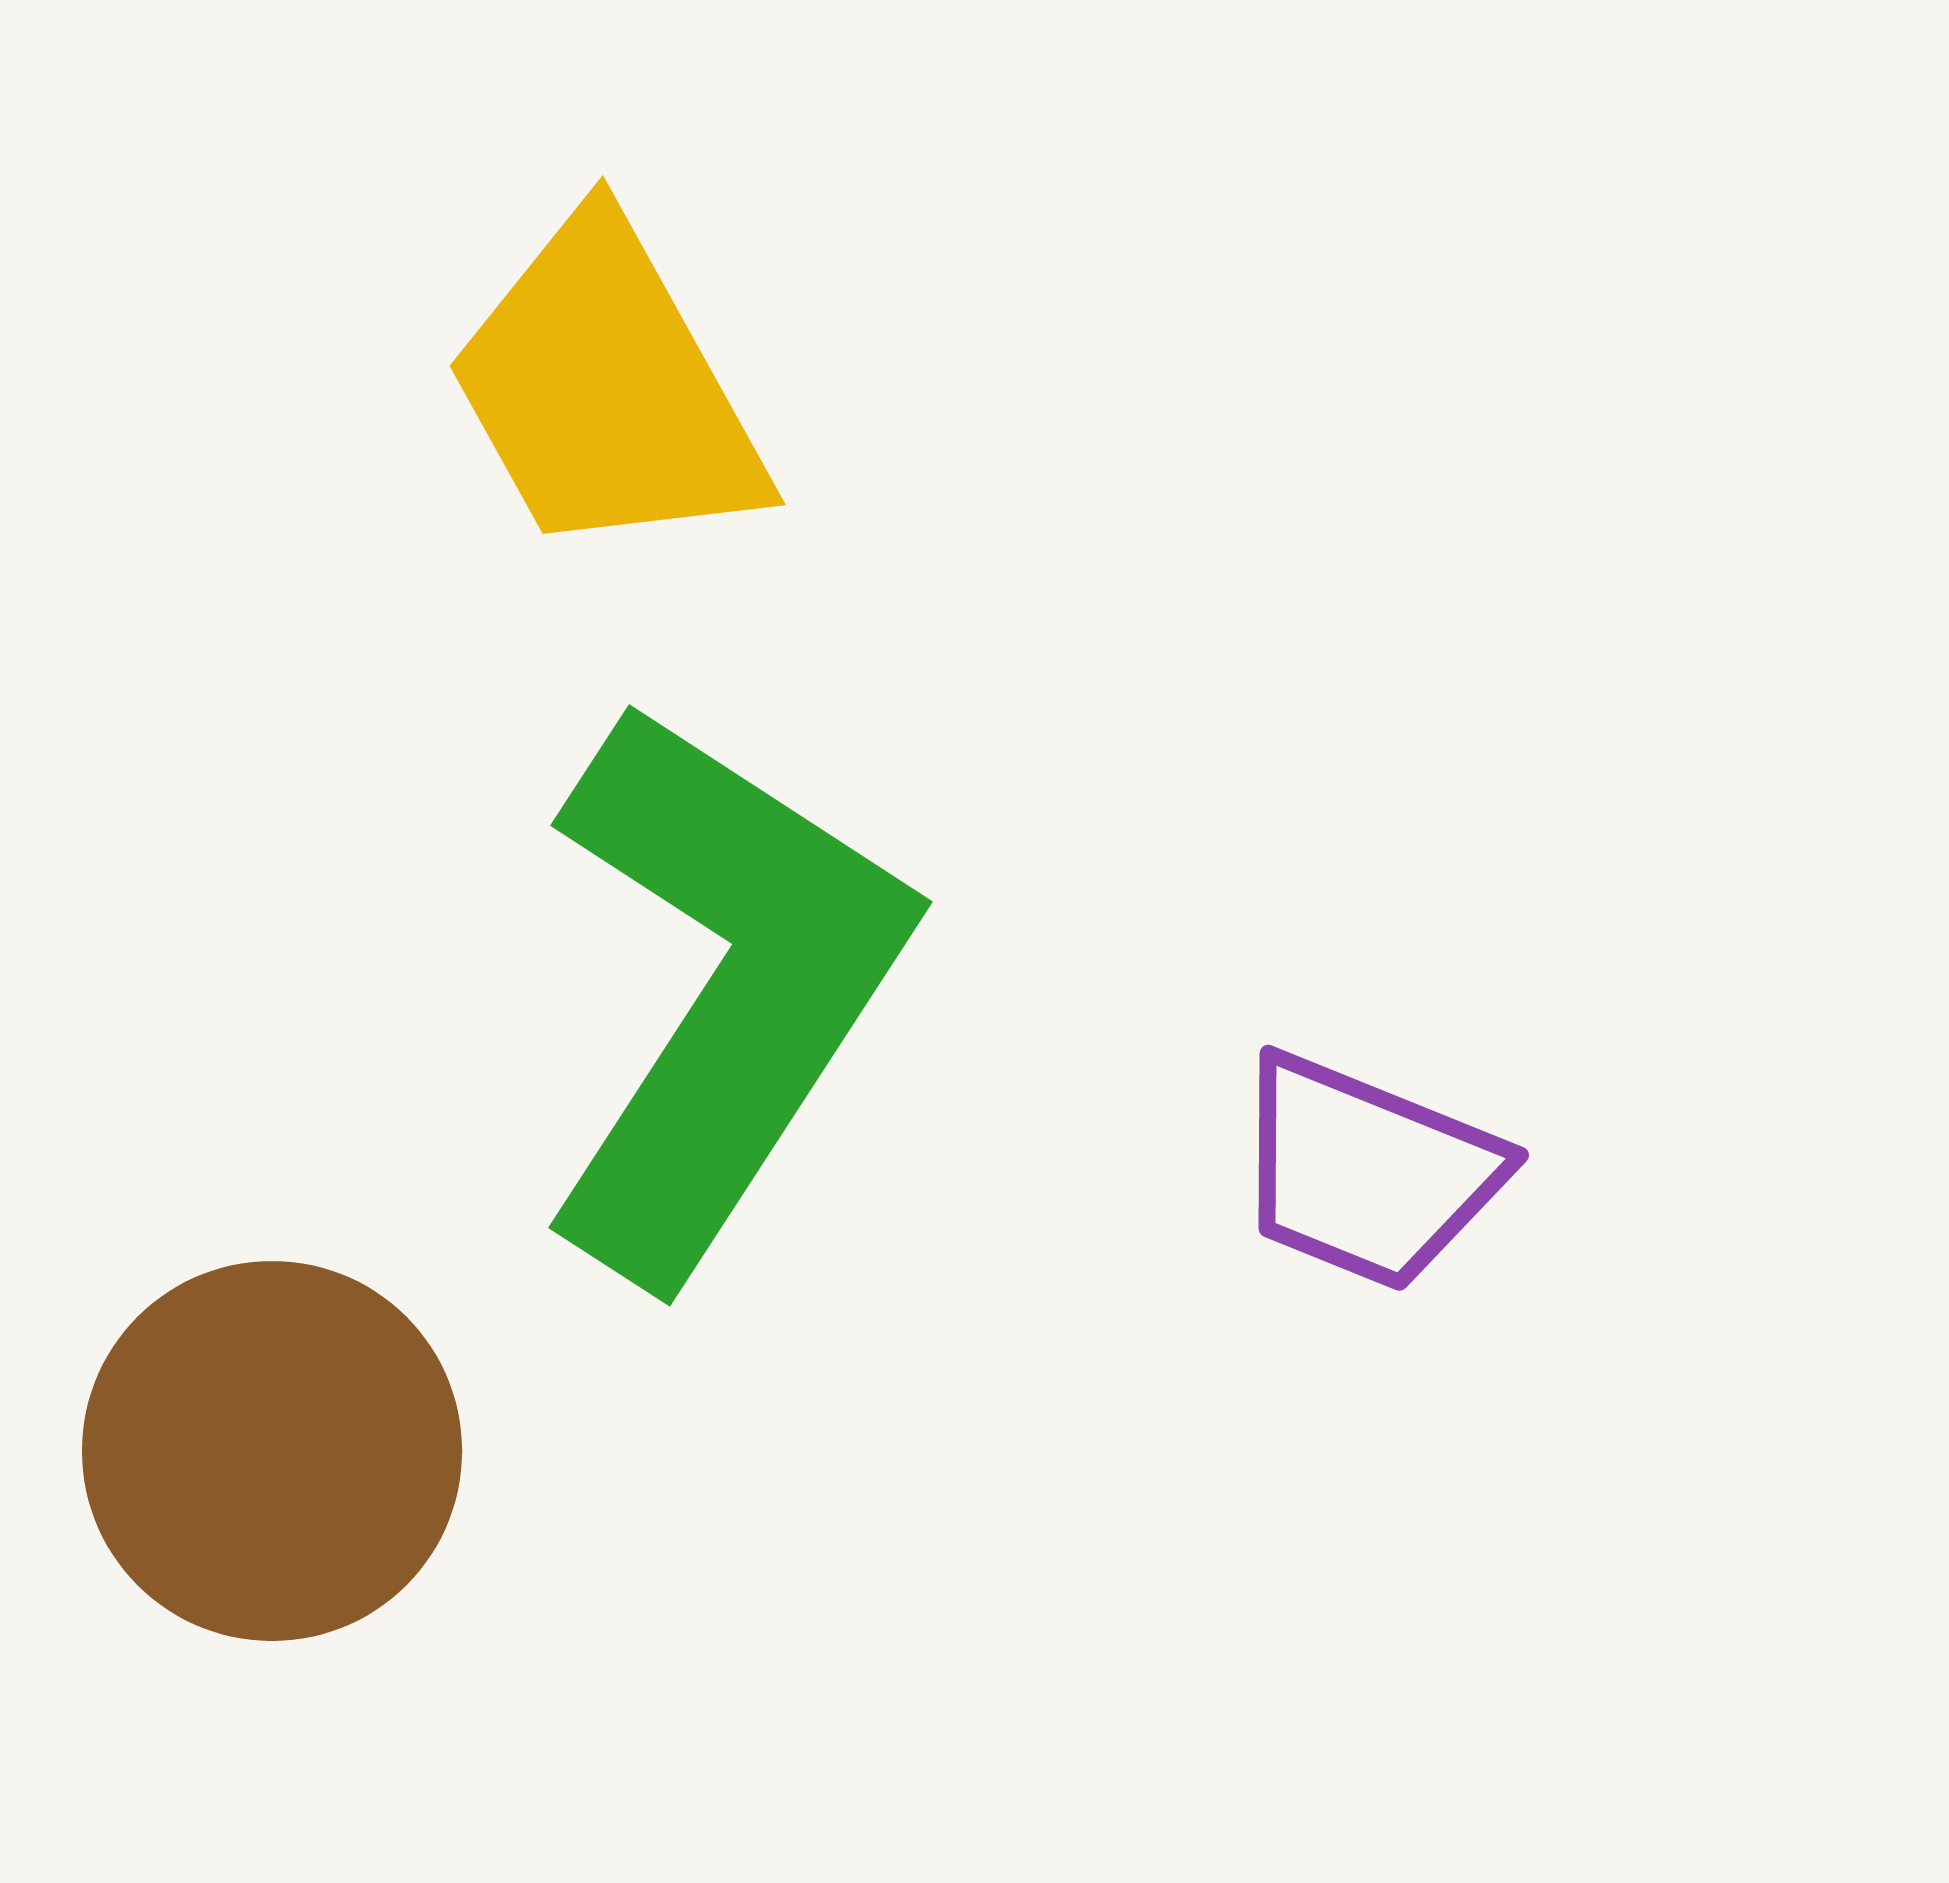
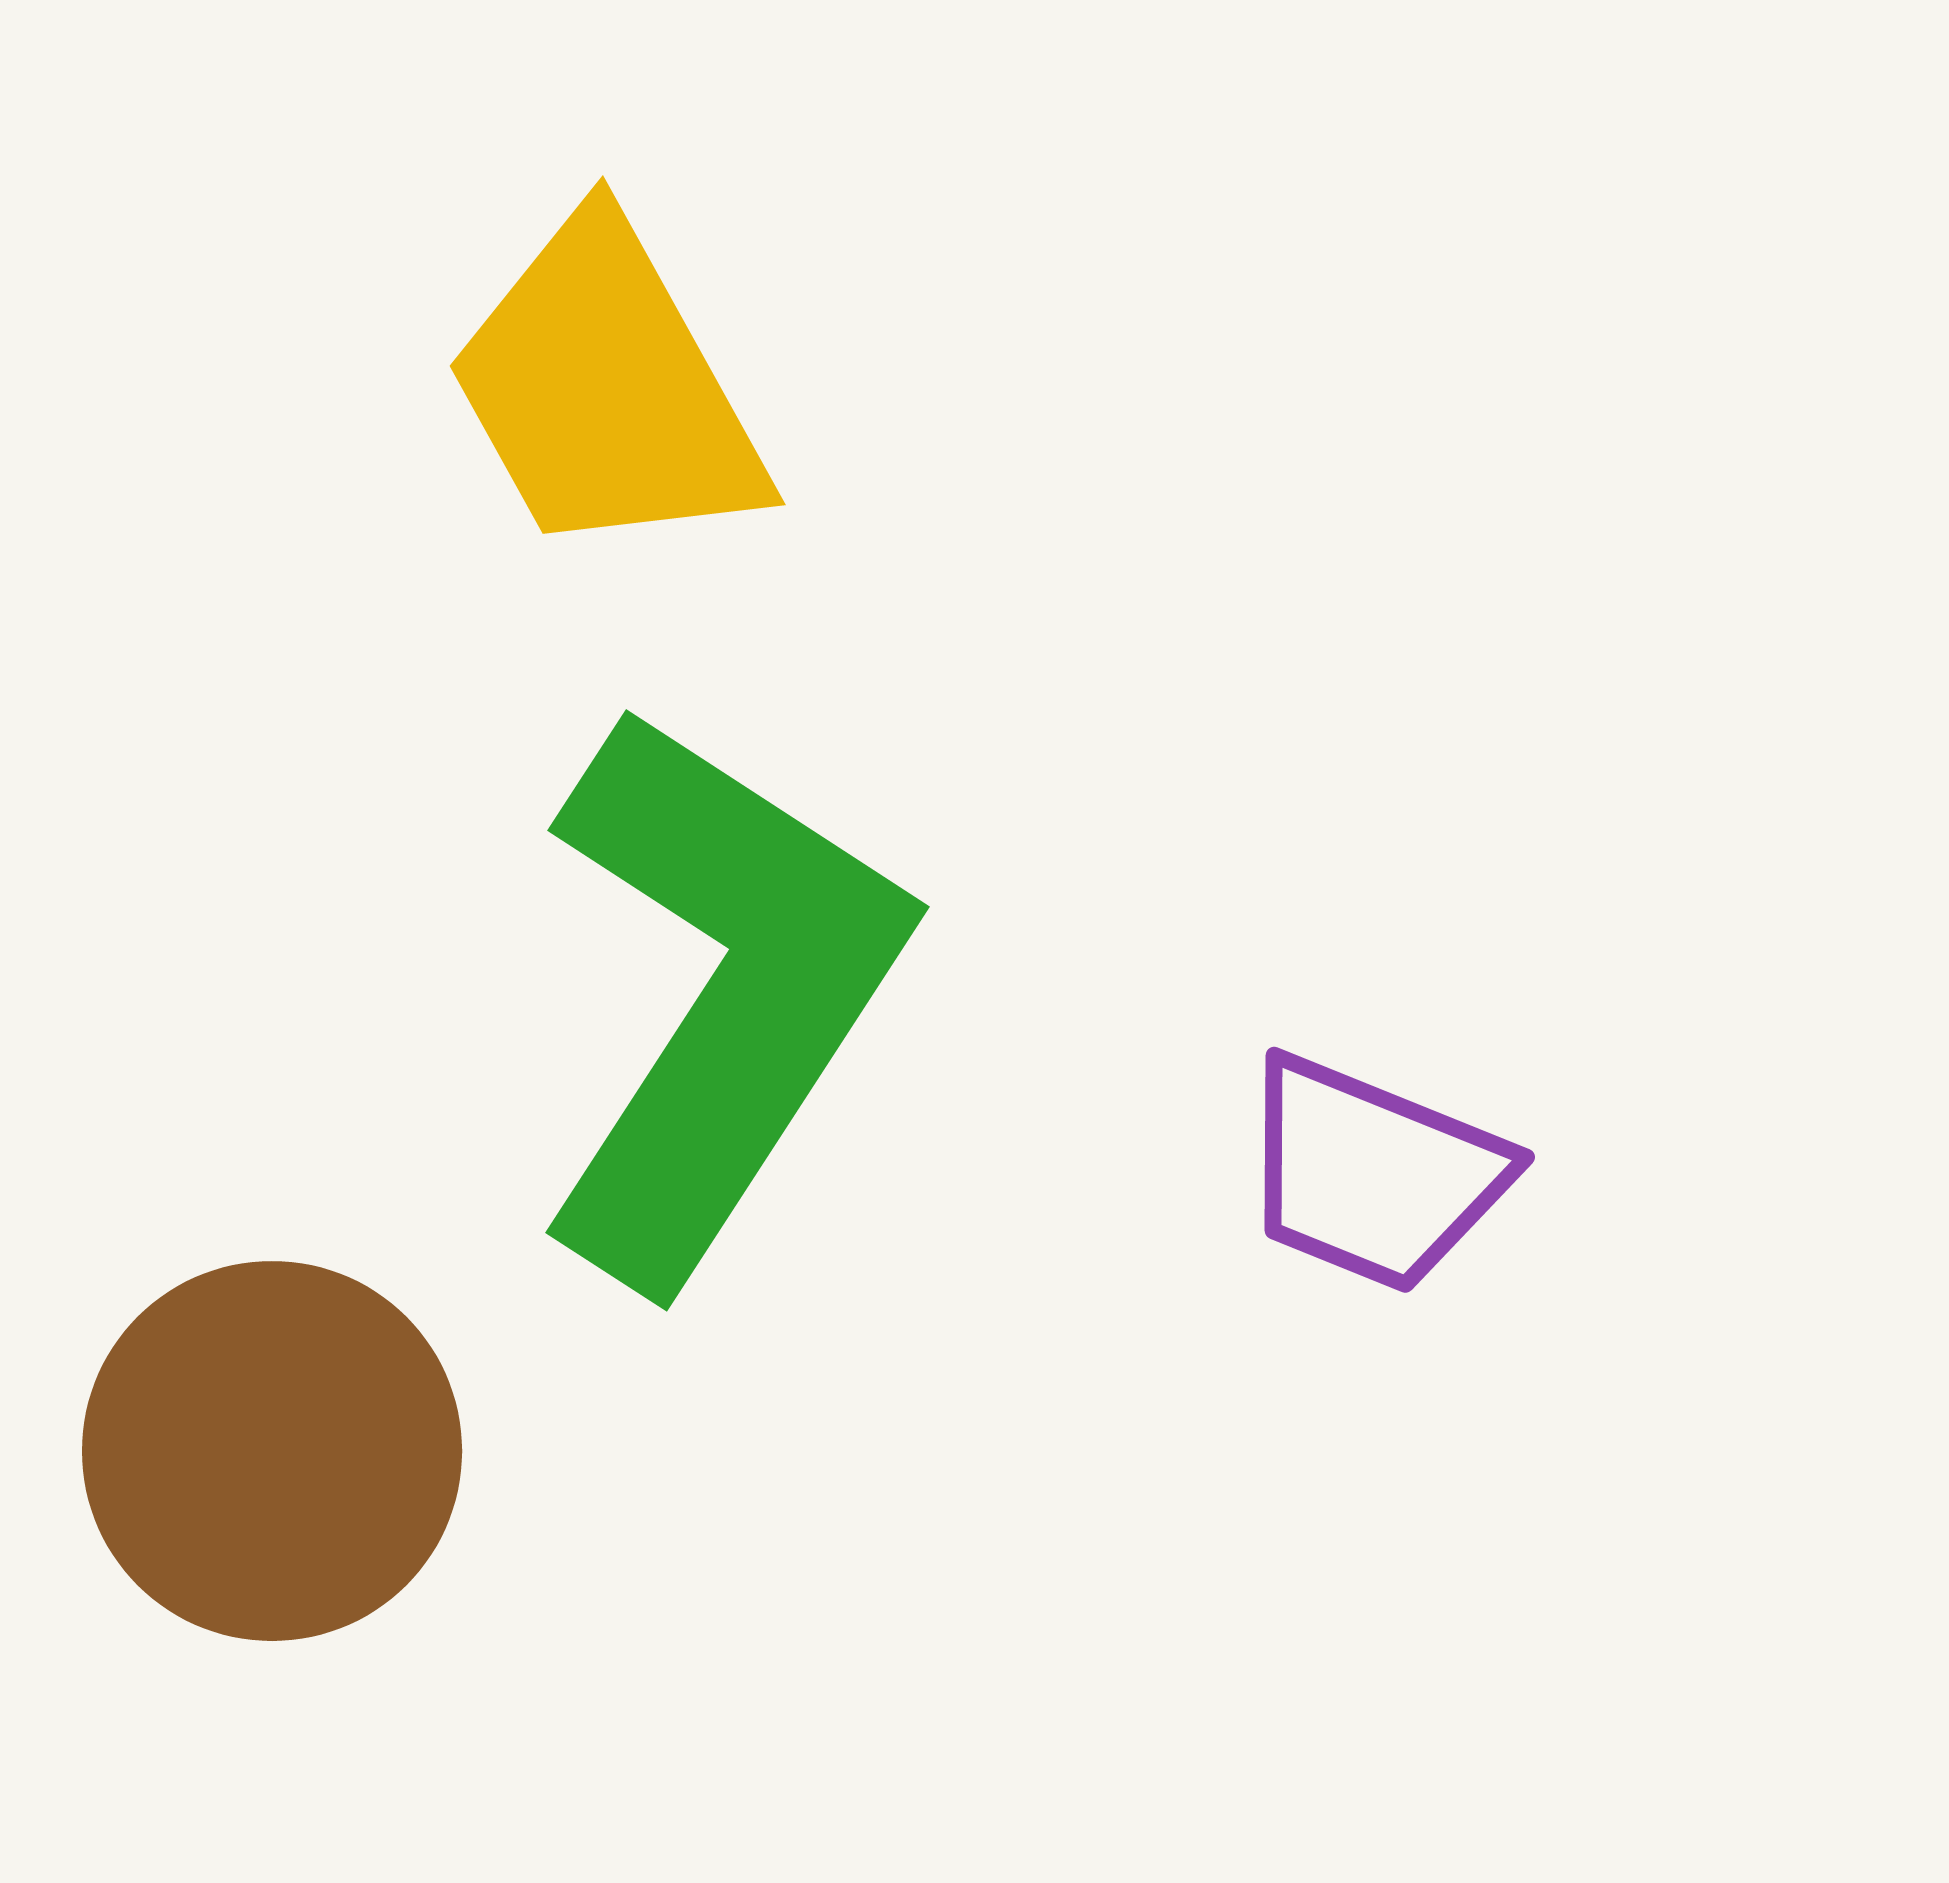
green L-shape: moved 3 px left, 5 px down
purple trapezoid: moved 6 px right, 2 px down
